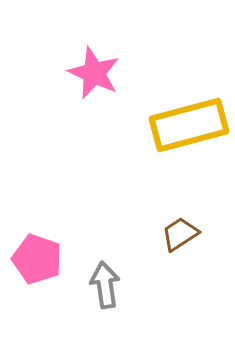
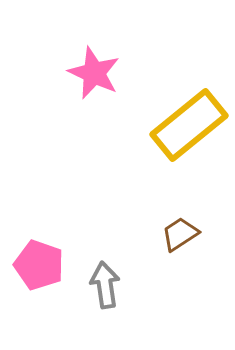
yellow rectangle: rotated 24 degrees counterclockwise
pink pentagon: moved 2 px right, 6 px down
